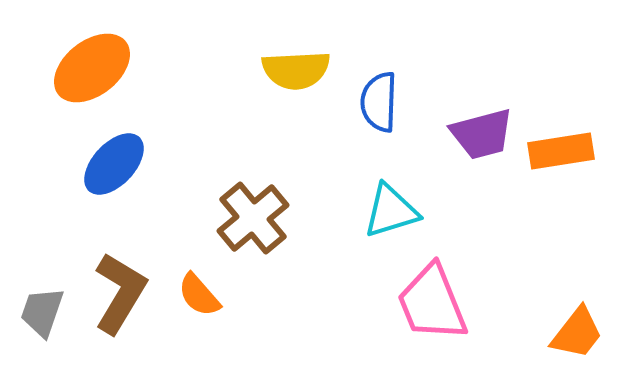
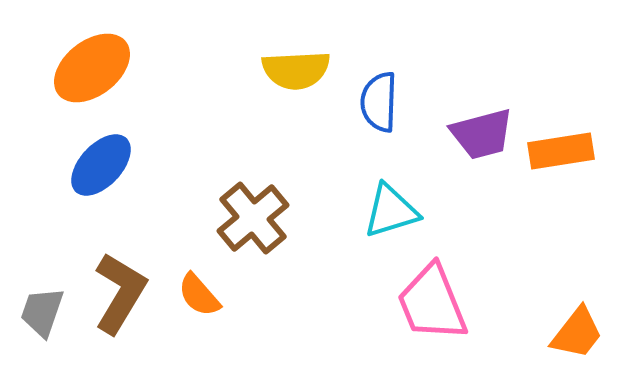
blue ellipse: moved 13 px left, 1 px down
